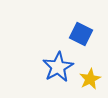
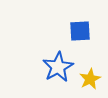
blue square: moved 1 px left, 3 px up; rotated 30 degrees counterclockwise
